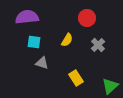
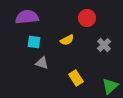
yellow semicircle: rotated 32 degrees clockwise
gray cross: moved 6 px right
